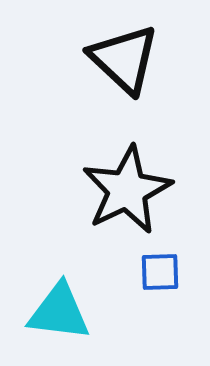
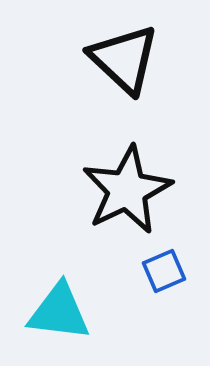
blue square: moved 4 px right, 1 px up; rotated 21 degrees counterclockwise
